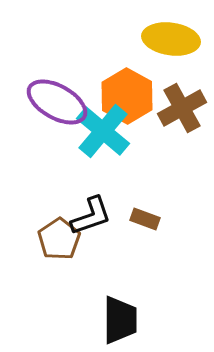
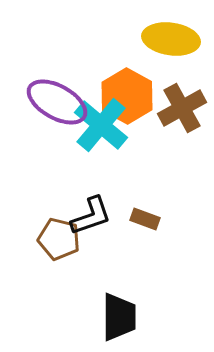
cyan cross: moved 2 px left, 6 px up
brown pentagon: rotated 24 degrees counterclockwise
black trapezoid: moved 1 px left, 3 px up
